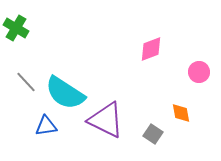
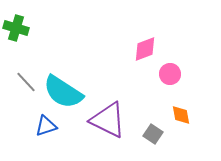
green cross: rotated 15 degrees counterclockwise
pink diamond: moved 6 px left
pink circle: moved 29 px left, 2 px down
cyan semicircle: moved 2 px left, 1 px up
orange diamond: moved 2 px down
purple triangle: moved 2 px right
blue triangle: rotated 10 degrees counterclockwise
